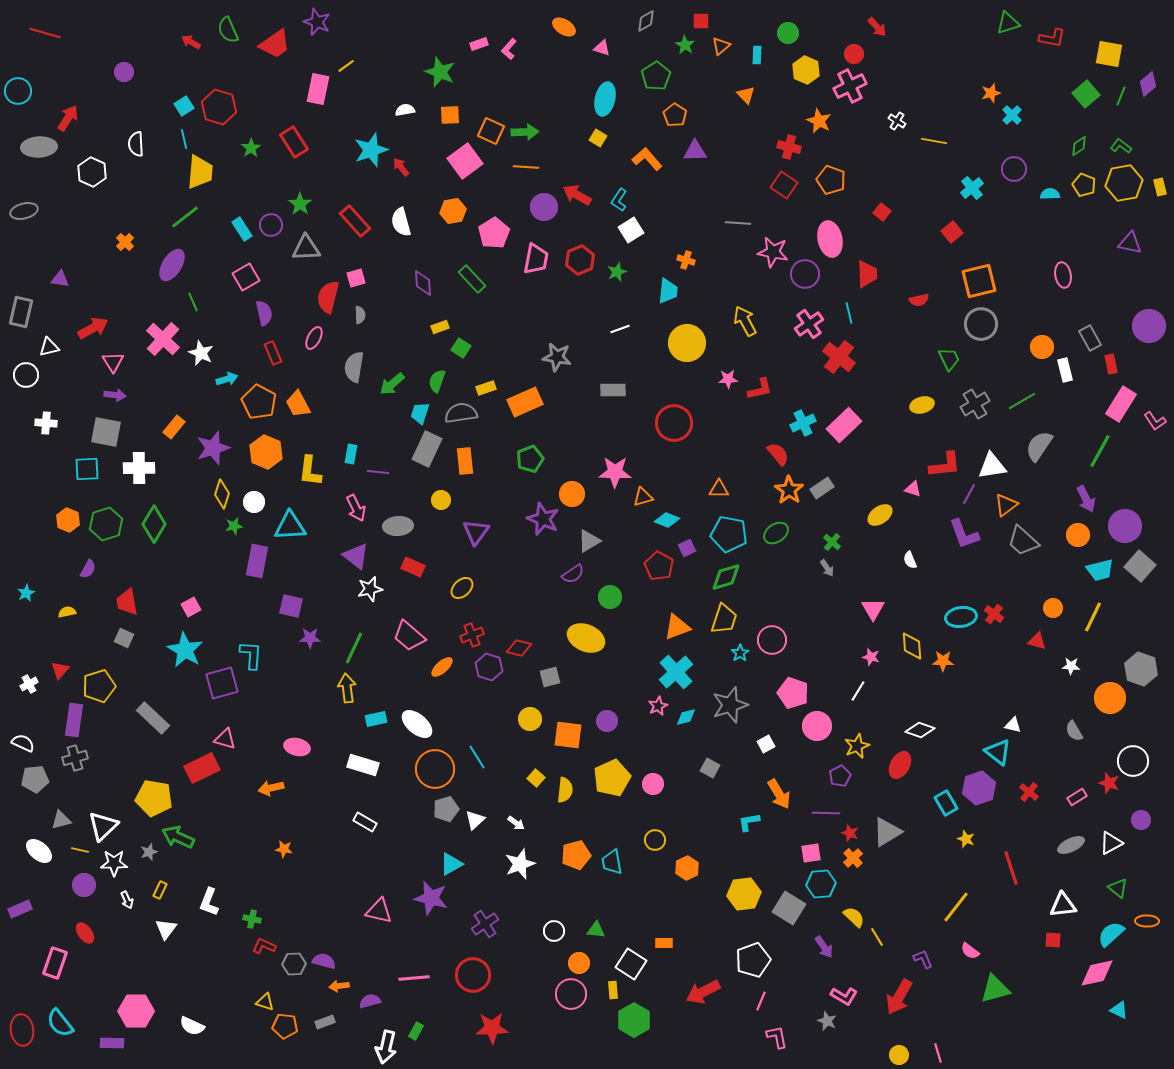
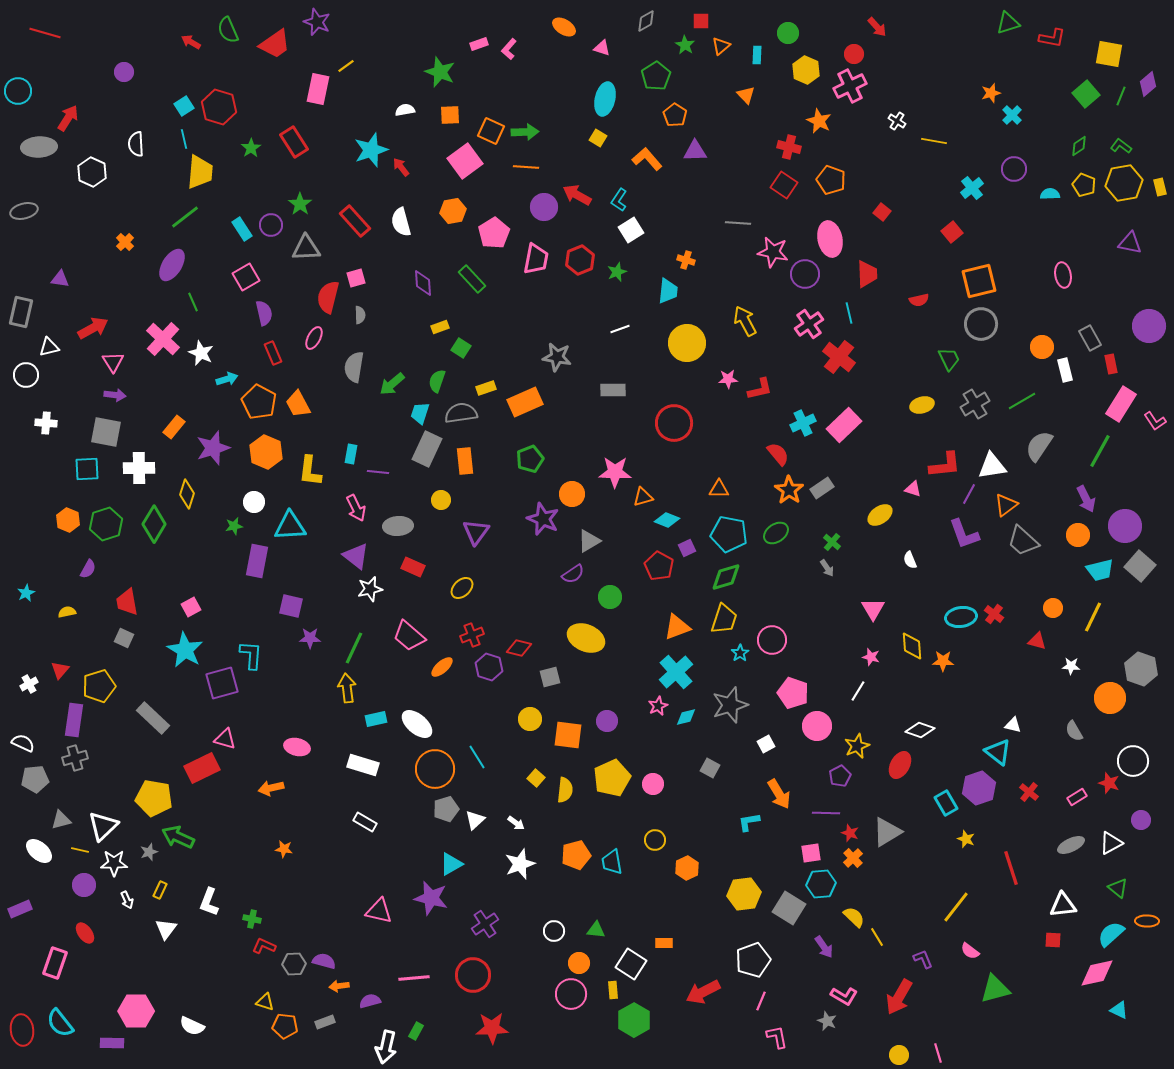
yellow diamond at (222, 494): moved 35 px left
